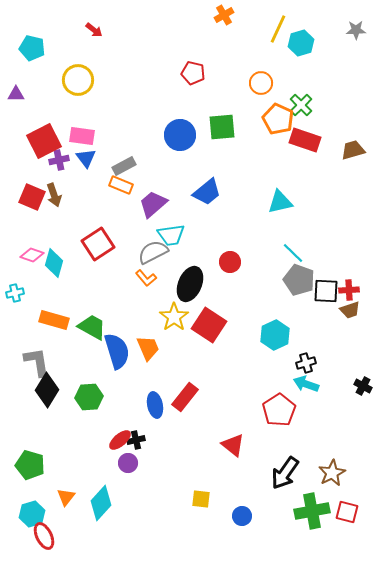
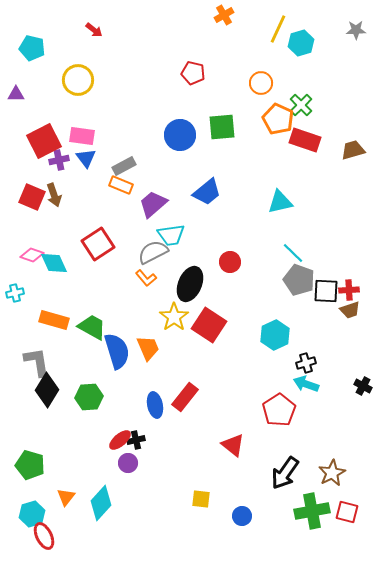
cyan diamond at (54, 263): rotated 40 degrees counterclockwise
